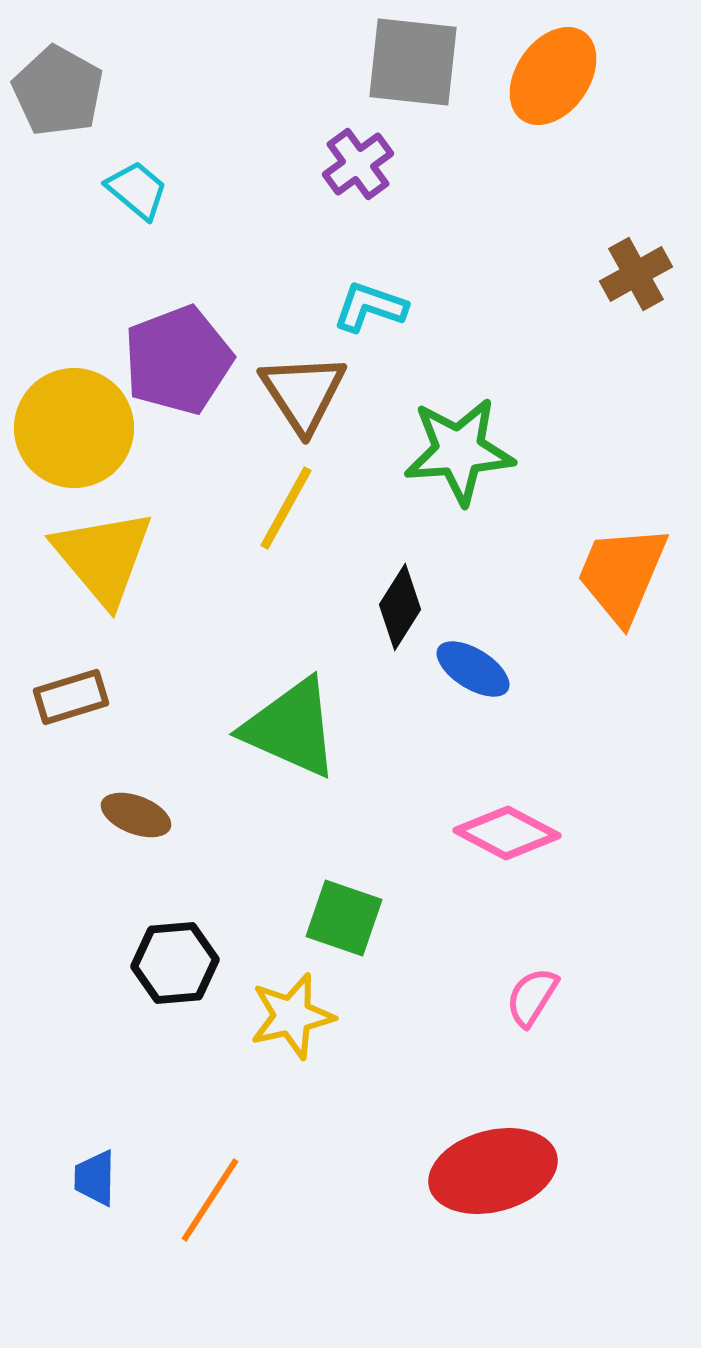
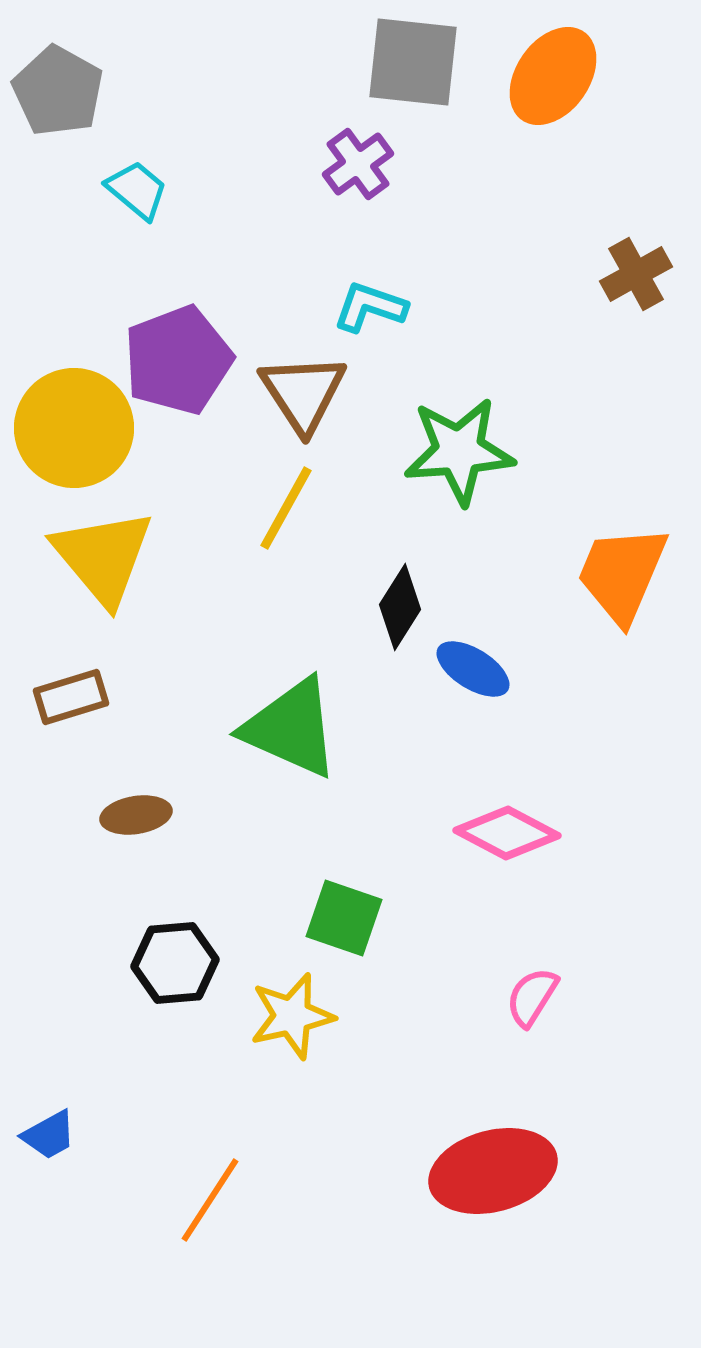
brown ellipse: rotated 30 degrees counterclockwise
blue trapezoid: moved 46 px left, 43 px up; rotated 120 degrees counterclockwise
